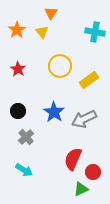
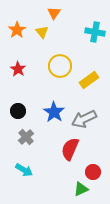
orange triangle: moved 3 px right
red semicircle: moved 3 px left, 10 px up
